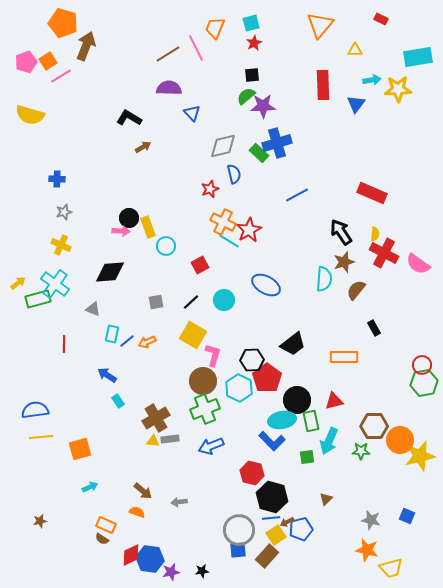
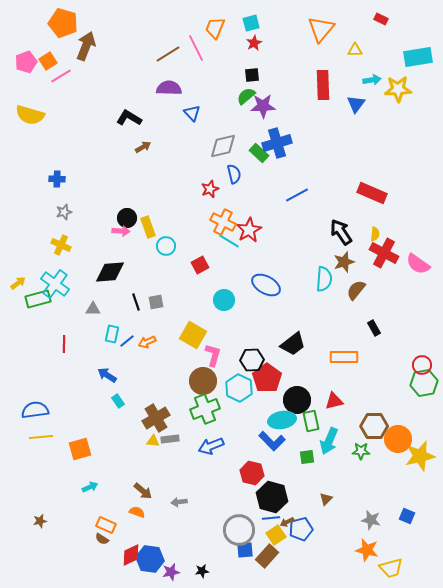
orange triangle at (320, 25): moved 1 px right, 4 px down
black circle at (129, 218): moved 2 px left
black line at (191, 302): moved 55 px left; rotated 66 degrees counterclockwise
gray triangle at (93, 309): rotated 21 degrees counterclockwise
orange circle at (400, 440): moved 2 px left, 1 px up
blue square at (238, 550): moved 7 px right
